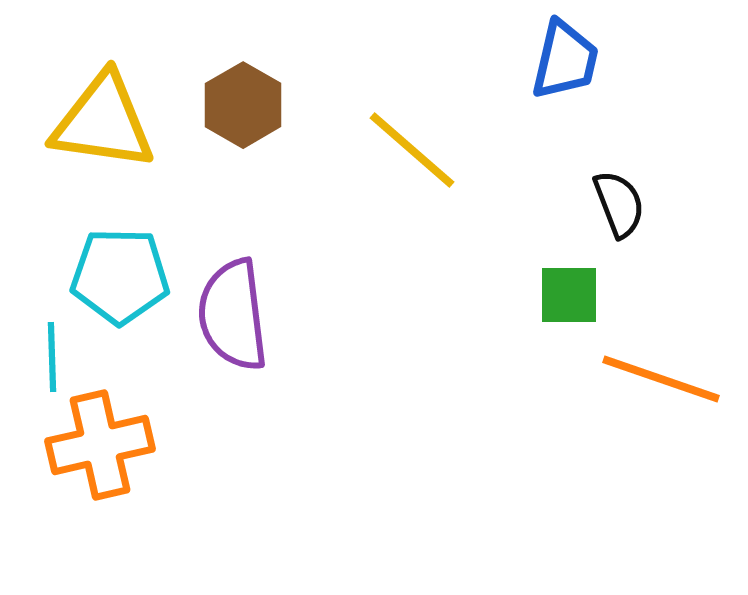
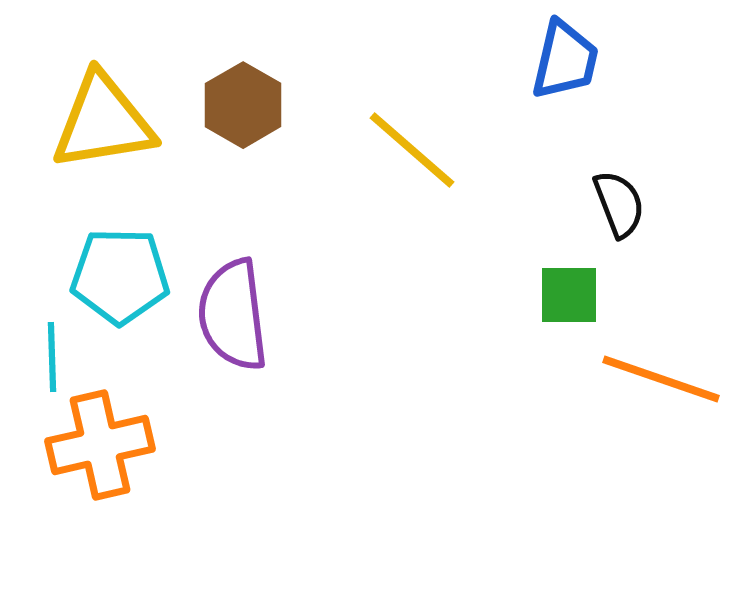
yellow triangle: rotated 17 degrees counterclockwise
